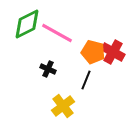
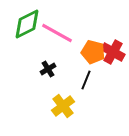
black cross: rotated 35 degrees clockwise
